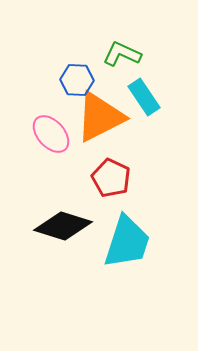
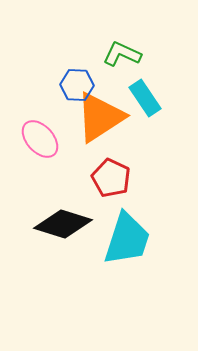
blue hexagon: moved 5 px down
cyan rectangle: moved 1 px right, 1 px down
orange triangle: rotated 6 degrees counterclockwise
pink ellipse: moved 11 px left, 5 px down
black diamond: moved 2 px up
cyan trapezoid: moved 3 px up
